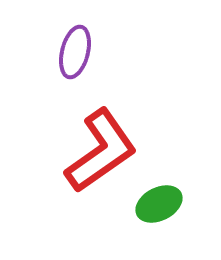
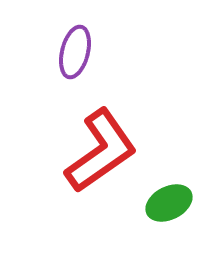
green ellipse: moved 10 px right, 1 px up
